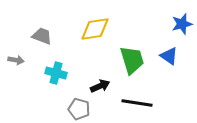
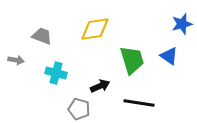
black line: moved 2 px right
